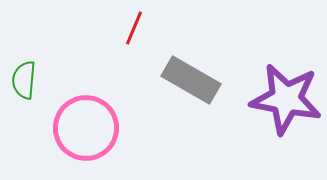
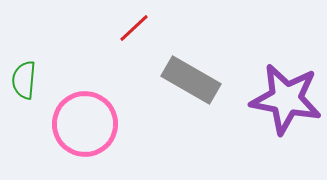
red line: rotated 24 degrees clockwise
pink circle: moved 1 px left, 4 px up
